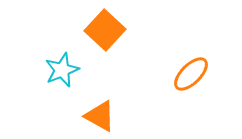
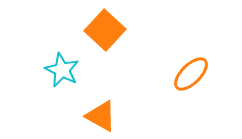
cyan star: rotated 24 degrees counterclockwise
orange triangle: moved 1 px right
